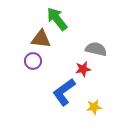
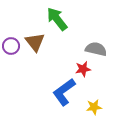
brown triangle: moved 6 px left, 3 px down; rotated 45 degrees clockwise
purple circle: moved 22 px left, 15 px up
